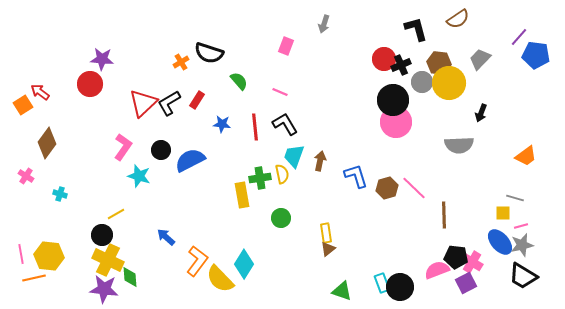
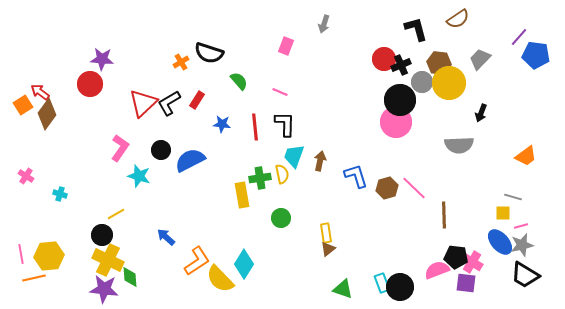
black circle at (393, 100): moved 7 px right
black L-shape at (285, 124): rotated 32 degrees clockwise
brown diamond at (47, 143): moved 29 px up
pink L-shape at (123, 147): moved 3 px left, 1 px down
gray line at (515, 198): moved 2 px left, 1 px up
yellow hexagon at (49, 256): rotated 12 degrees counterclockwise
orange L-shape at (197, 261): rotated 20 degrees clockwise
black trapezoid at (523, 276): moved 2 px right, 1 px up
purple square at (466, 283): rotated 35 degrees clockwise
green triangle at (342, 291): moved 1 px right, 2 px up
